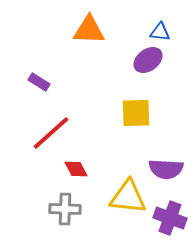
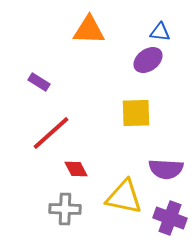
yellow triangle: moved 4 px left; rotated 6 degrees clockwise
